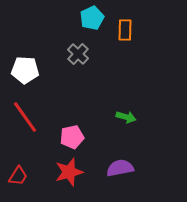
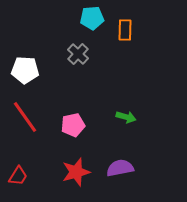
cyan pentagon: rotated 20 degrees clockwise
pink pentagon: moved 1 px right, 12 px up
red star: moved 7 px right
